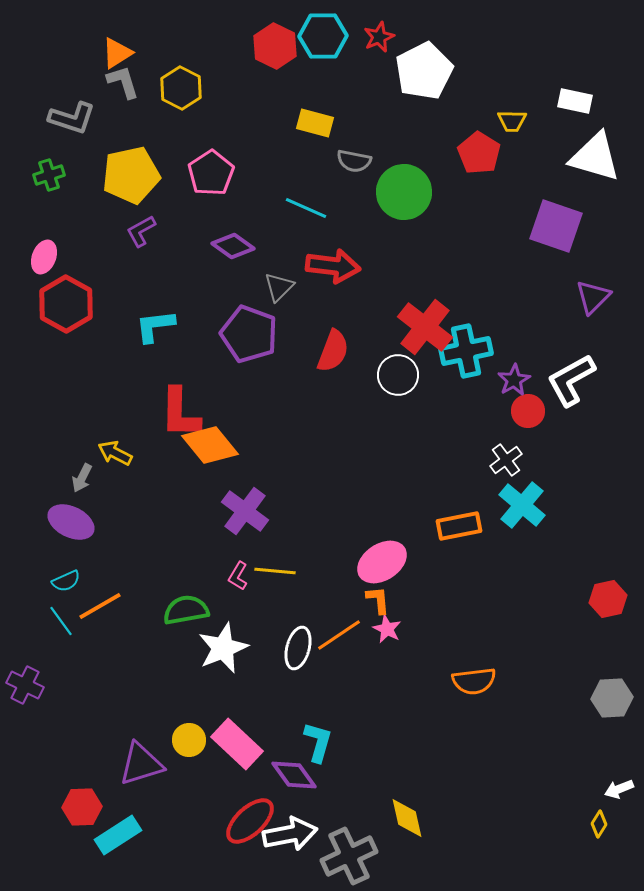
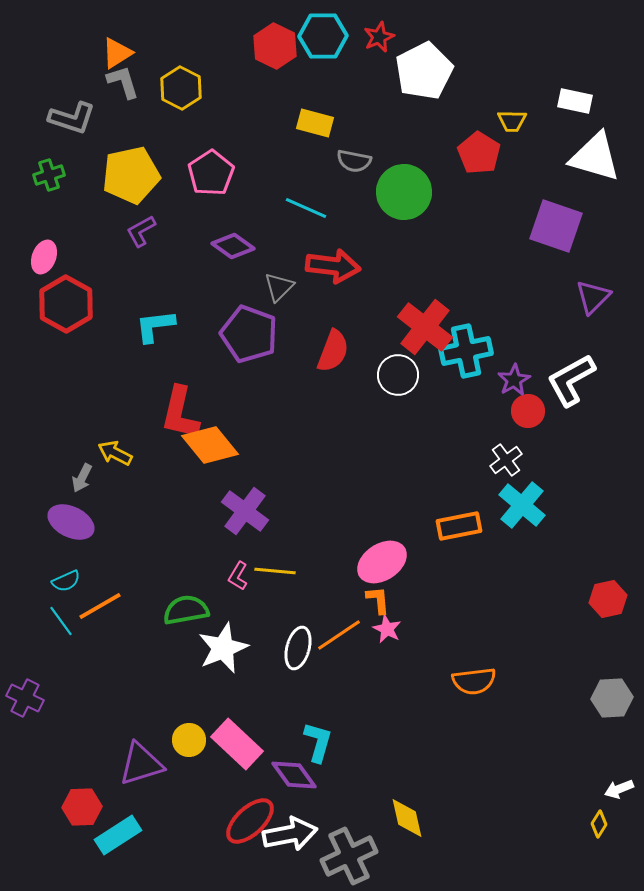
red L-shape at (180, 413): rotated 12 degrees clockwise
purple cross at (25, 685): moved 13 px down
